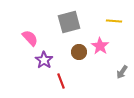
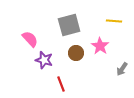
gray square: moved 3 px down
pink semicircle: moved 1 px down
brown circle: moved 3 px left, 1 px down
purple star: rotated 18 degrees counterclockwise
gray arrow: moved 3 px up
red line: moved 3 px down
